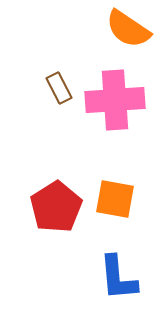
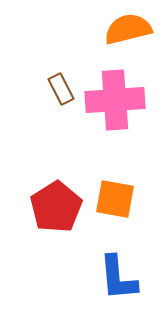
orange semicircle: rotated 132 degrees clockwise
brown rectangle: moved 2 px right, 1 px down
